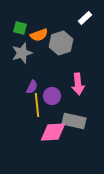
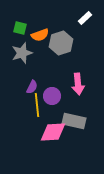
orange semicircle: moved 1 px right
